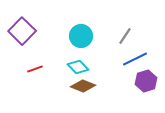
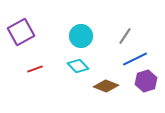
purple square: moved 1 px left, 1 px down; rotated 16 degrees clockwise
cyan diamond: moved 1 px up
brown diamond: moved 23 px right
